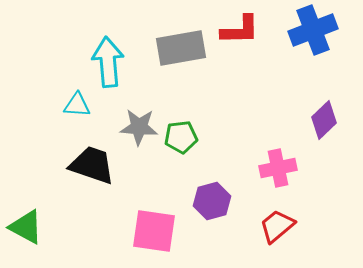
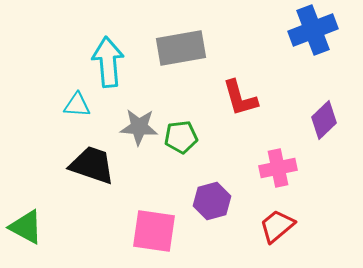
red L-shape: moved 68 px down; rotated 75 degrees clockwise
